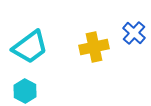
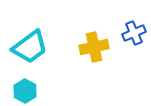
blue cross: rotated 25 degrees clockwise
